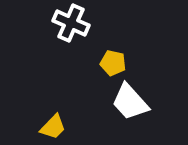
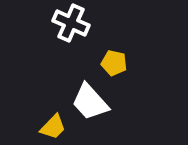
yellow pentagon: moved 1 px right
white trapezoid: moved 40 px left
